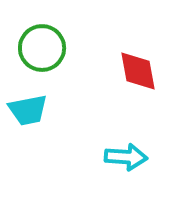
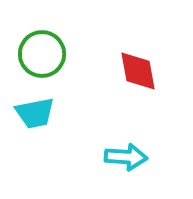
green circle: moved 6 px down
cyan trapezoid: moved 7 px right, 3 px down
